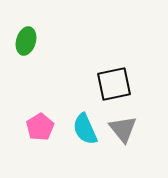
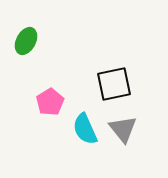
green ellipse: rotated 12 degrees clockwise
pink pentagon: moved 10 px right, 25 px up
